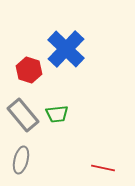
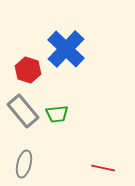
red hexagon: moved 1 px left
gray rectangle: moved 4 px up
gray ellipse: moved 3 px right, 4 px down
